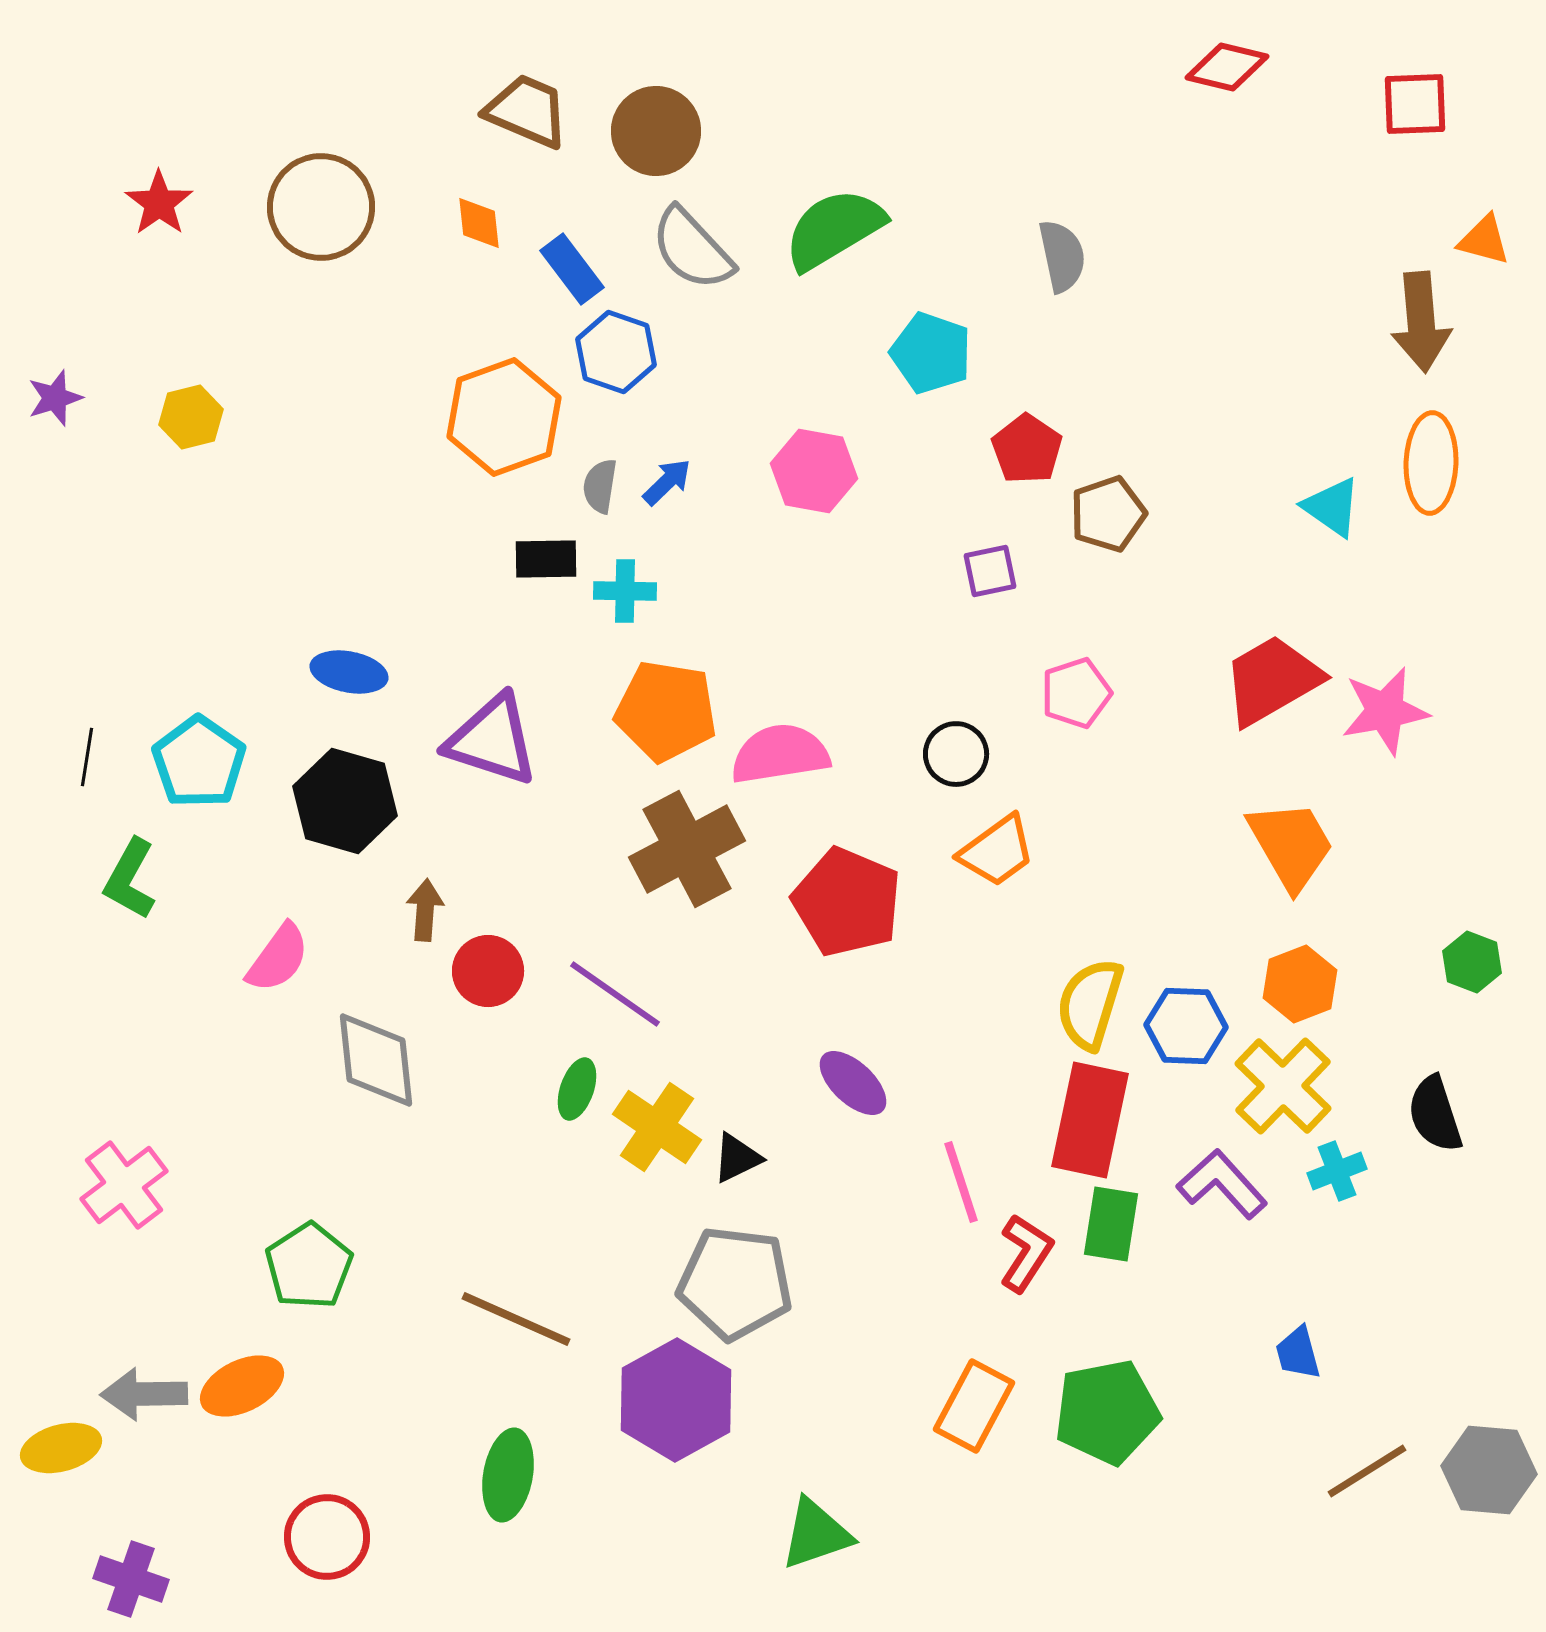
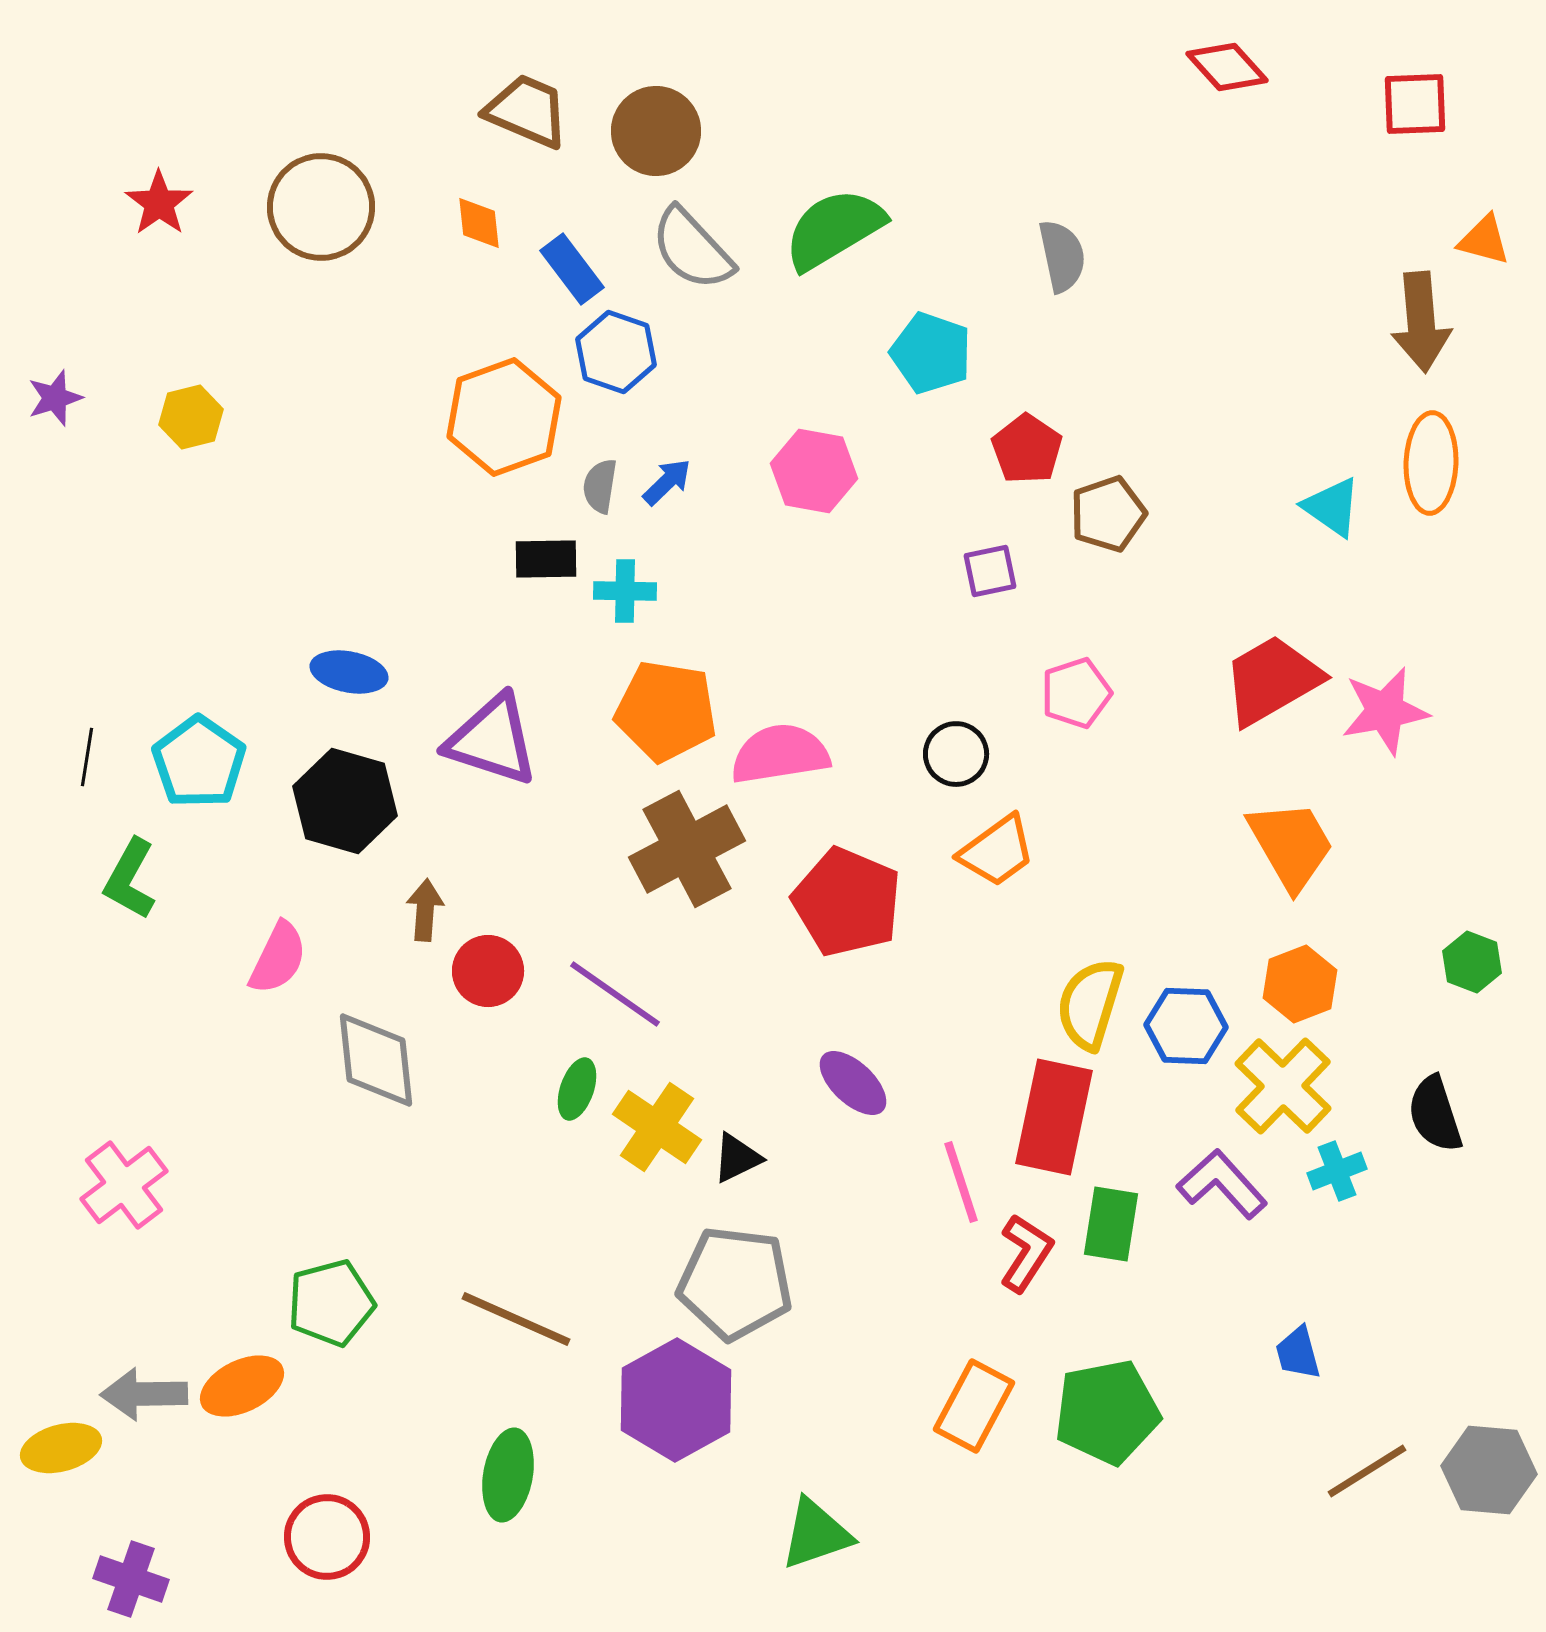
red diamond at (1227, 67): rotated 34 degrees clockwise
pink semicircle at (278, 958): rotated 10 degrees counterclockwise
red rectangle at (1090, 1120): moved 36 px left, 3 px up
green pentagon at (309, 1266): moved 22 px right, 37 px down; rotated 18 degrees clockwise
